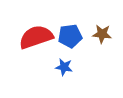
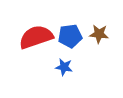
brown star: moved 3 px left
